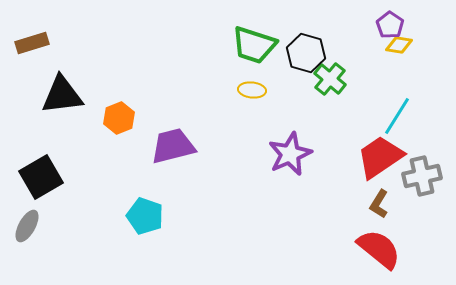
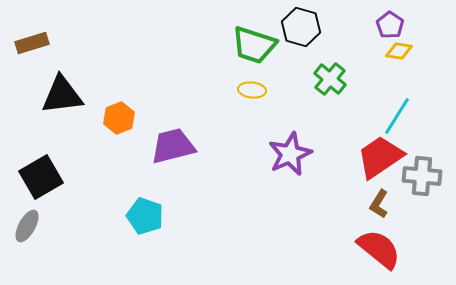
yellow diamond: moved 6 px down
black hexagon: moved 5 px left, 26 px up
gray cross: rotated 18 degrees clockwise
